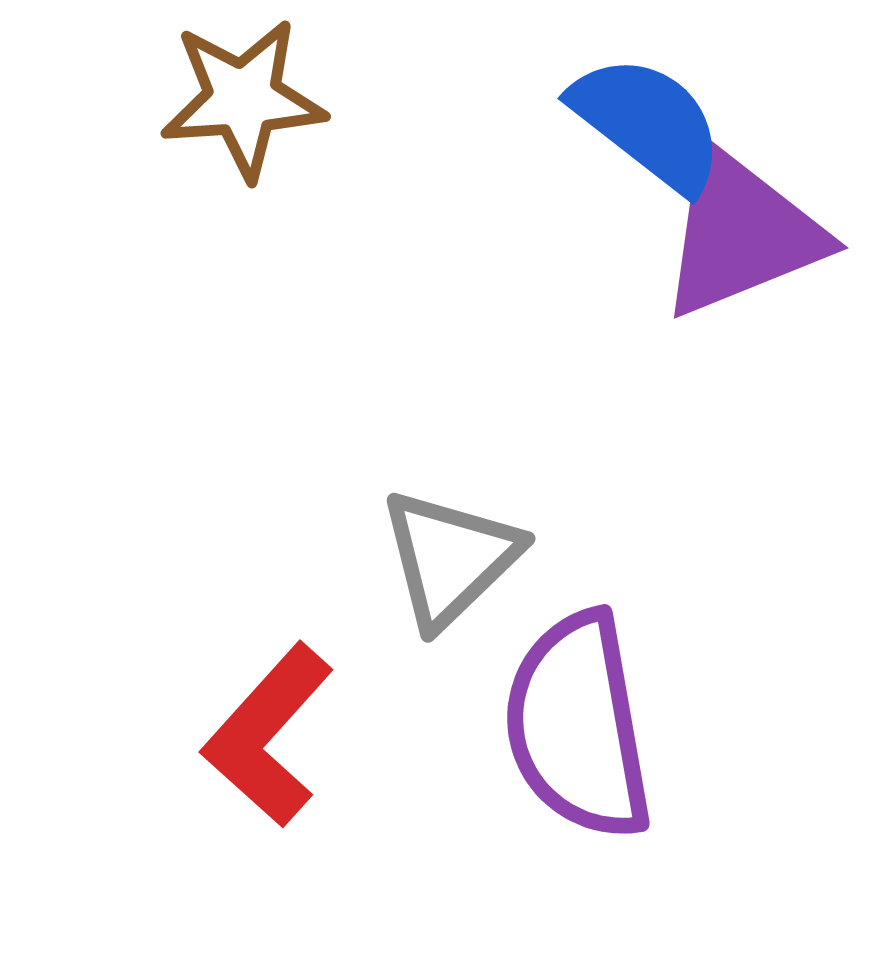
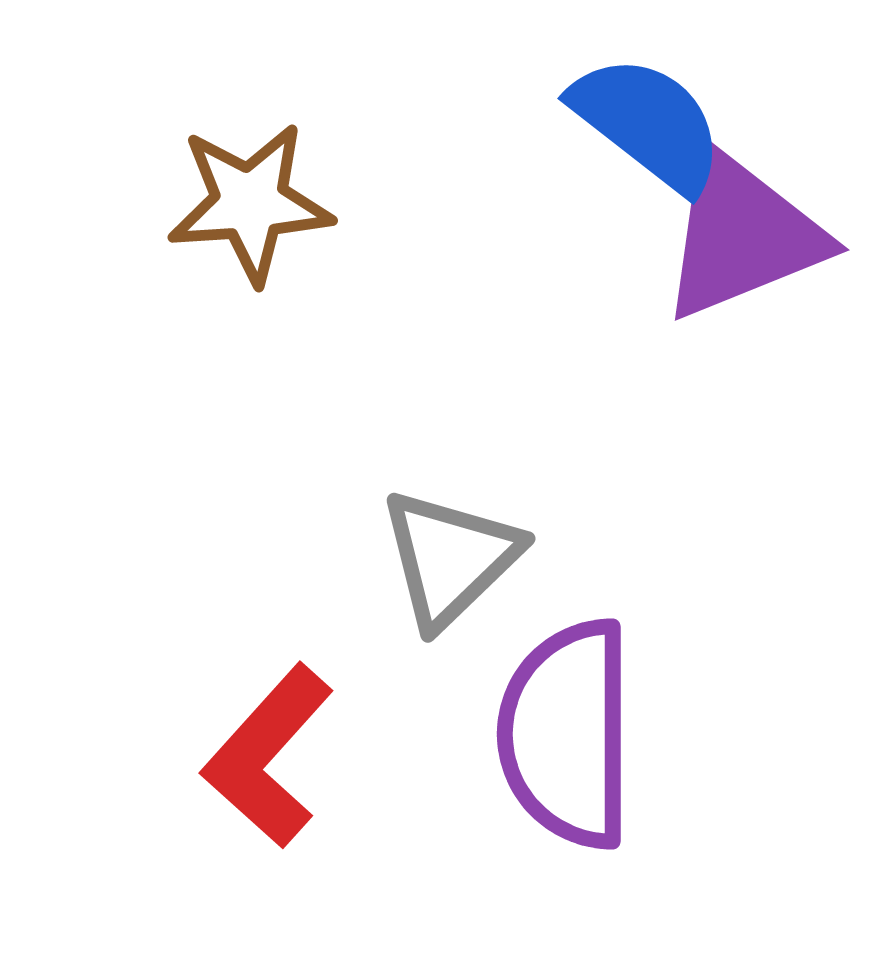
brown star: moved 7 px right, 104 px down
purple triangle: moved 1 px right, 2 px down
purple semicircle: moved 11 px left, 8 px down; rotated 10 degrees clockwise
red L-shape: moved 21 px down
